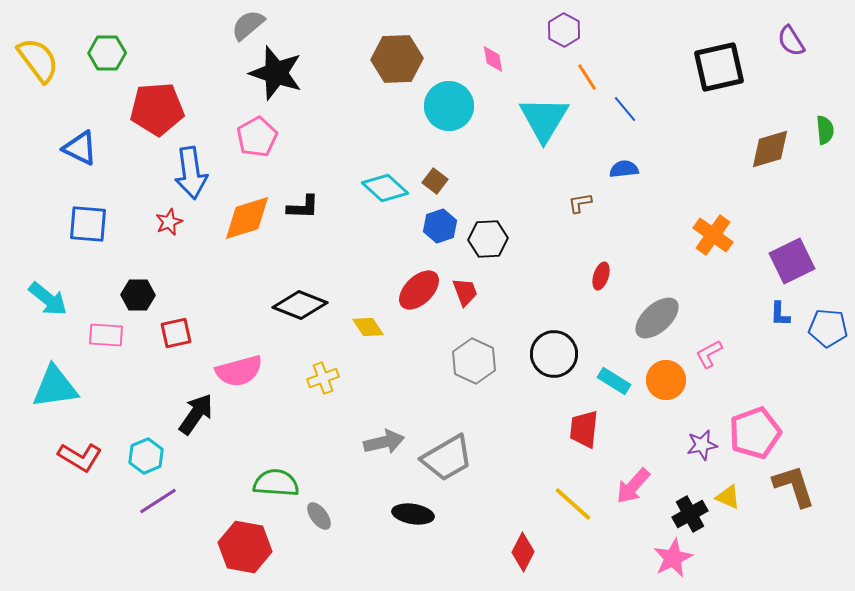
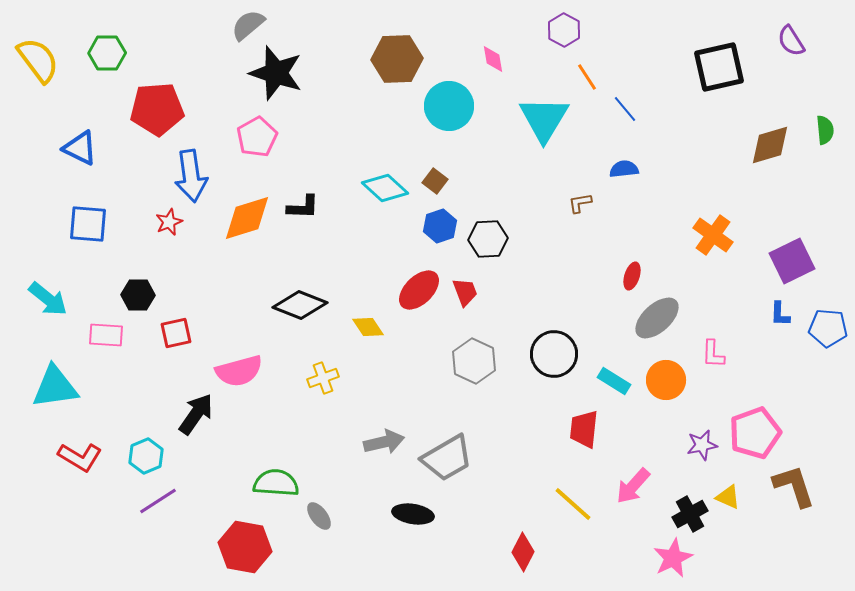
brown diamond at (770, 149): moved 4 px up
blue arrow at (191, 173): moved 3 px down
red ellipse at (601, 276): moved 31 px right
pink L-shape at (709, 354): moved 4 px right; rotated 60 degrees counterclockwise
